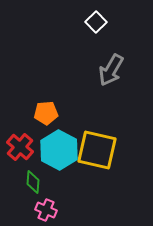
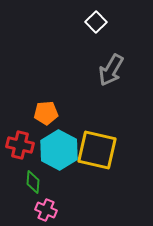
red cross: moved 2 px up; rotated 28 degrees counterclockwise
